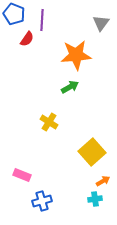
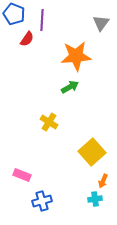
orange star: moved 1 px down
orange arrow: rotated 144 degrees clockwise
